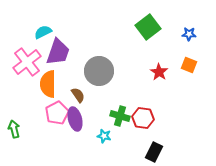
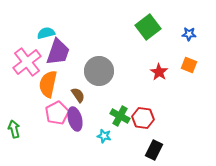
cyan semicircle: moved 3 px right, 1 px down; rotated 12 degrees clockwise
orange semicircle: rotated 12 degrees clockwise
green cross: rotated 12 degrees clockwise
black rectangle: moved 2 px up
